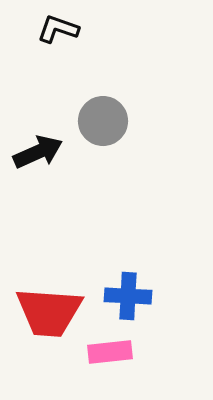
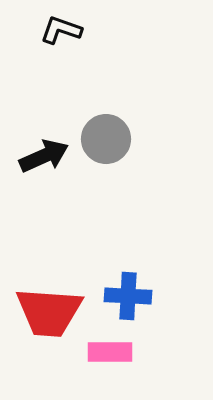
black L-shape: moved 3 px right, 1 px down
gray circle: moved 3 px right, 18 px down
black arrow: moved 6 px right, 4 px down
pink rectangle: rotated 6 degrees clockwise
